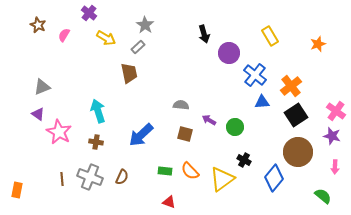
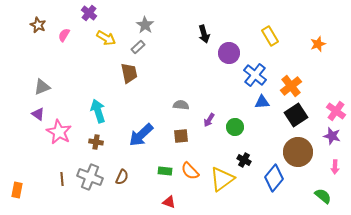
purple arrow: rotated 88 degrees counterclockwise
brown square: moved 4 px left, 2 px down; rotated 21 degrees counterclockwise
